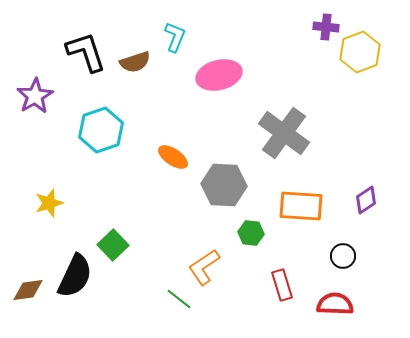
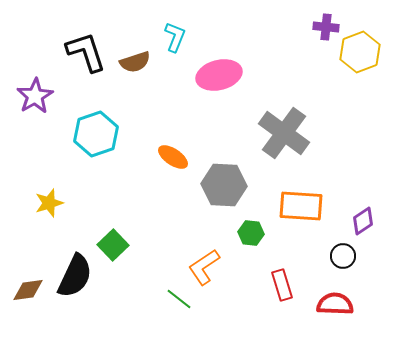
cyan hexagon: moved 5 px left, 4 px down
purple diamond: moved 3 px left, 21 px down
